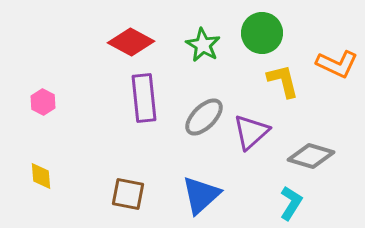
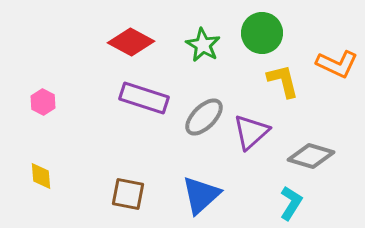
purple rectangle: rotated 66 degrees counterclockwise
